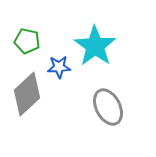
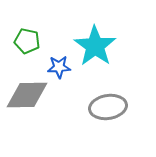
gray diamond: moved 1 px down; rotated 42 degrees clockwise
gray ellipse: rotated 72 degrees counterclockwise
